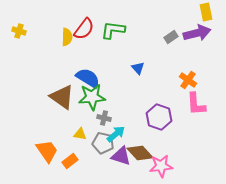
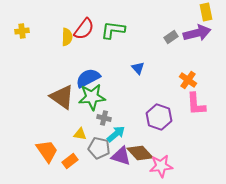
yellow cross: moved 3 px right; rotated 24 degrees counterclockwise
blue semicircle: rotated 60 degrees counterclockwise
gray pentagon: moved 4 px left, 5 px down
